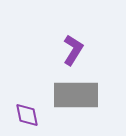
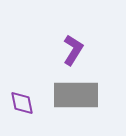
purple diamond: moved 5 px left, 12 px up
